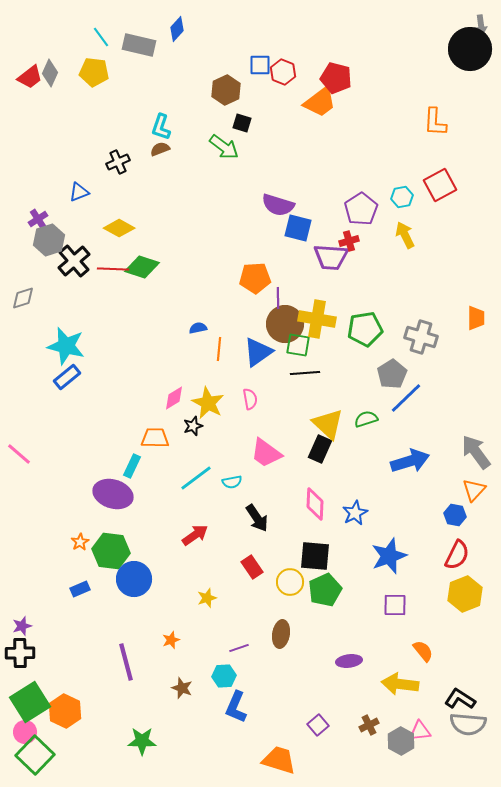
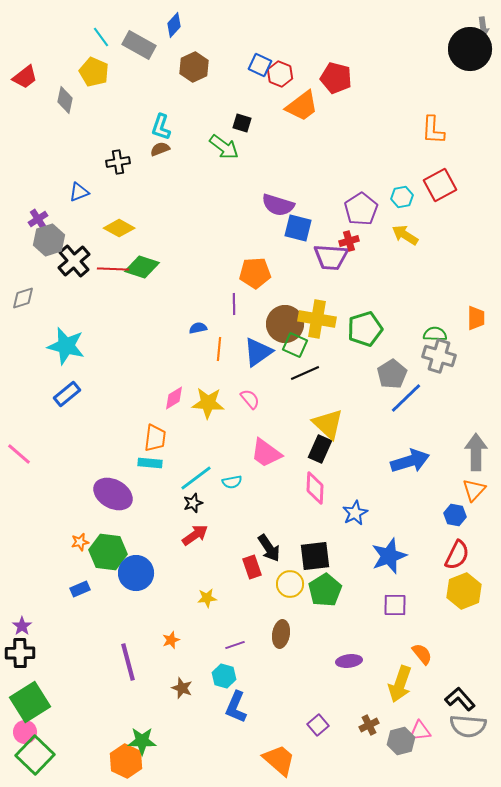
gray arrow at (481, 25): moved 2 px right, 2 px down
blue diamond at (177, 29): moved 3 px left, 4 px up
gray rectangle at (139, 45): rotated 16 degrees clockwise
blue square at (260, 65): rotated 25 degrees clockwise
yellow pentagon at (94, 72): rotated 16 degrees clockwise
red hexagon at (283, 72): moved 3 px left, 2 px down
gray diamond at (50, 73): moved 15 px right, 27 px down; rotated 12 degrees counterclockwise
red trapezoid at (30, 77): moved 5 px left
brown hexagon at (226, 90): moved 32 px left, 23 px up
orange trapezoid at (320, 102): moved 18 px left, 4 px down
orange L-shape at (435, 122): moved 2 px left, 8 px down
black cross at (118, 162): rotated 15 degrees clockwise
yellow arrow at (405, 235): rotated 32 degrees counterclockwise
orange pentagon at (255, 278): moved 5 px up
purple line at (278, 298): moved 44 px left, 6 px down
green pentagon at (365, 329): rotated 8 degrees counterclockwise
gray cross at (421, 337): moved 18 px right, 19 px down
green square at (298, 345): moved 3 px left; rotated 15 degrees clockwise
black line at (305, 373): rotated 20 degrees counterclockwise
blue rectangle at (67, 377): moved 17 px down
pink semicircle at (250, 399): rotated 30 degrees counterclockwise
yellow star at (208, 403): rotated 24 degrees counterclockwise
green semicircle at (366, 419): moved 69 px right, 85 px up; rotated 20 degrees clockwise
black star at (193, 426): moved 77 px down
orange trapezoid at (155, 438): rotated 96 degrees clockwise
gray arrow at (476, 452): rotated 36 degrees clockwise
cyan rectangle at (132, 466): moved 18 px right, 3 px up; rotated 70 degrees clockwise
purple ellipse at (113, 494): rotated 12 degrees clockwise
pink diamond at (315, 504): moved 16 px up
black arrow at (257, 518): moved 12 px right, 30 px down
orange star at (80, 542): rotated 18 degrees clockwise
green hexagon at (111, 551): moved 3 px left, 1 px down
black square at (315, 556): rotated 12 degrees counterclockwise
red rectangle at (252, 567): rotated 15 degrees clockwise
blue circle at (134, 579): moved 2 px right, 6 px up
yellow circle at (290, 582): moved 2 px down
green pentagon at (325, 590): rotated 8 degrees counterclockwise
yellow hexagon at (465, 594): moved 1 px left, 3 px up
yellow star at (207, 598): rotated 12 degrees clockwise
purple star at (22, 626): rotated 18 degrees counterclockwise
purple line at (239, 648): moved 4 px left, 3 px up
orange semicircle at (423, 651): moved 1 px left, 3 px down
purple line at (126, 662): moved 2 px right
cyan hexagon at (224, 676): rotated 20 degrees clockwise
yellow arrow at (400, 684): rotated 78 degrees counterclockwise
black L-shape at (460, 699): rotated 16 degrees clockwise
orange hexagon at (65, 711): moved 61 px right, 50 px down
gray semicircle at (468, 724): moved 2 px down
gray hexagon at (401, 741): rotated 16 degrees clockwise
orange trapezoid at (279, 760): rotated 24 degrees clockwise
